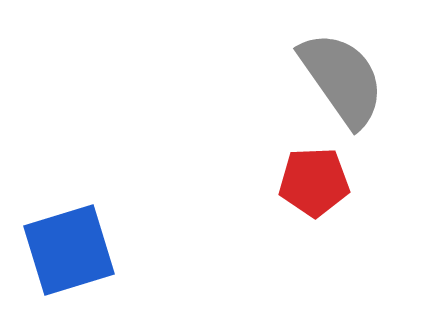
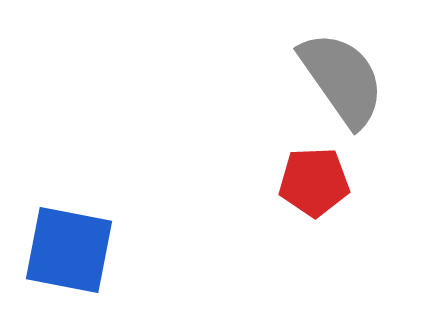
blue square: rotated 28 degrees clockwise
